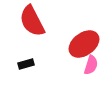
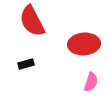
red ellipse: rotated 32 degrees clockwise
pink semicircle: moved 17 px down
